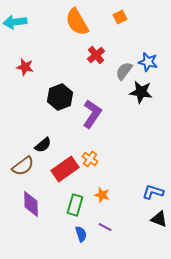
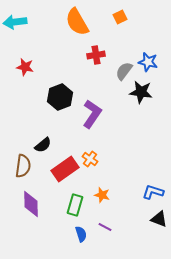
red cross: rotated 30 degrees clockwise
brown semicircle: rotated 45 degrees counterclockwise
